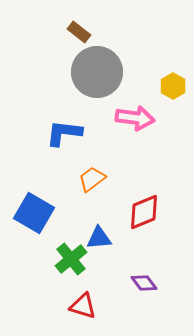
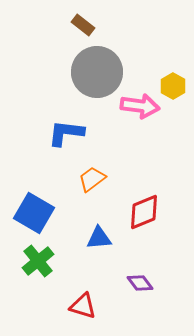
brown rectangle: moved 4 px right, 7 px up
pink arrow: moved 5 px right, 12 px up
blue L-shape: moved 2 px right
green cross: moved 33 px left, 2 px down
purple diamond: moved 4 px left
